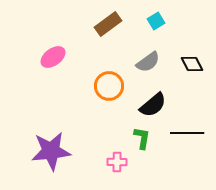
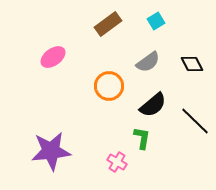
black line: moved 8 px right, 12 px up; rotated 44 degrees clockwise
pink cross: rotated 30 degrees clockwise
